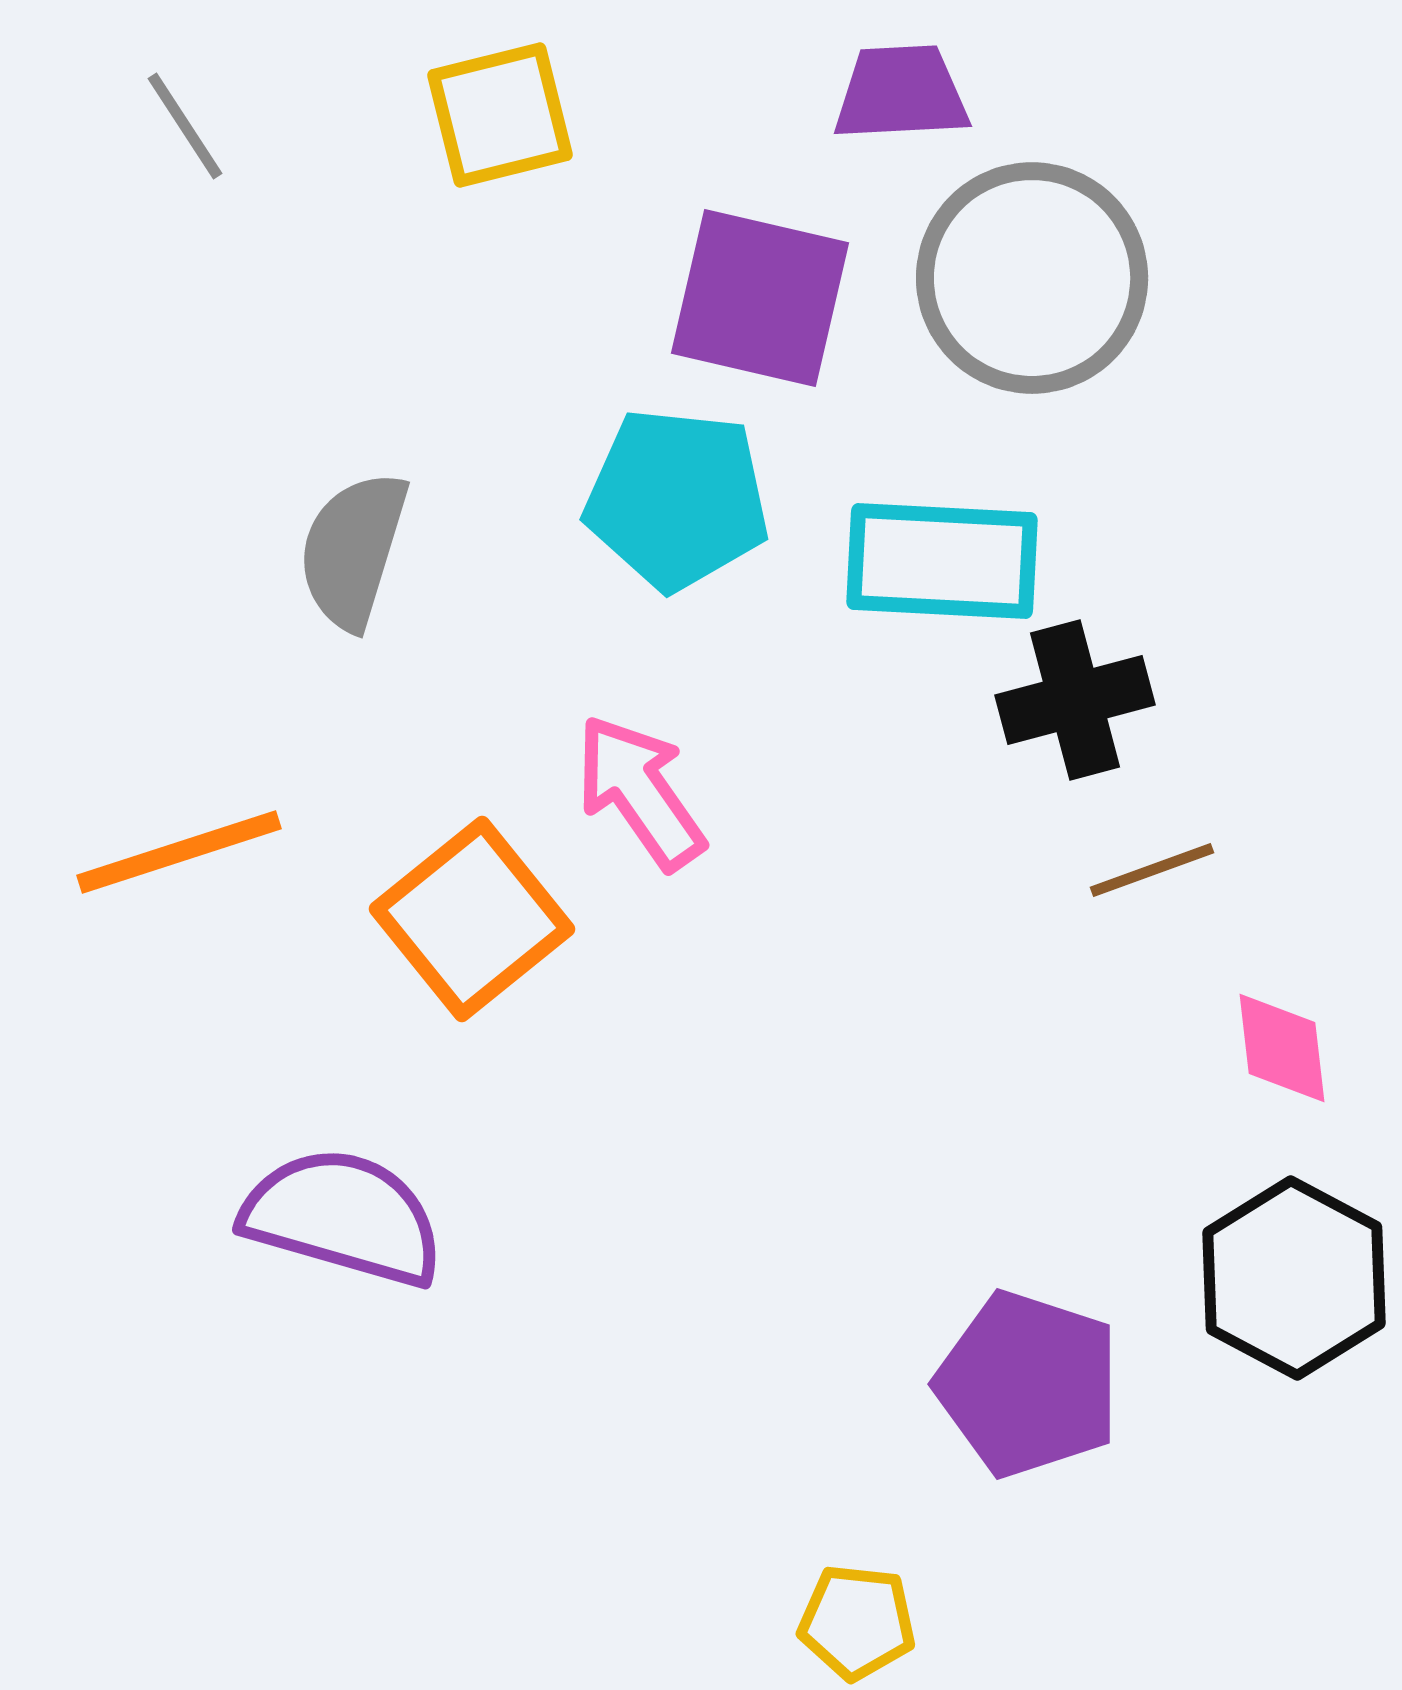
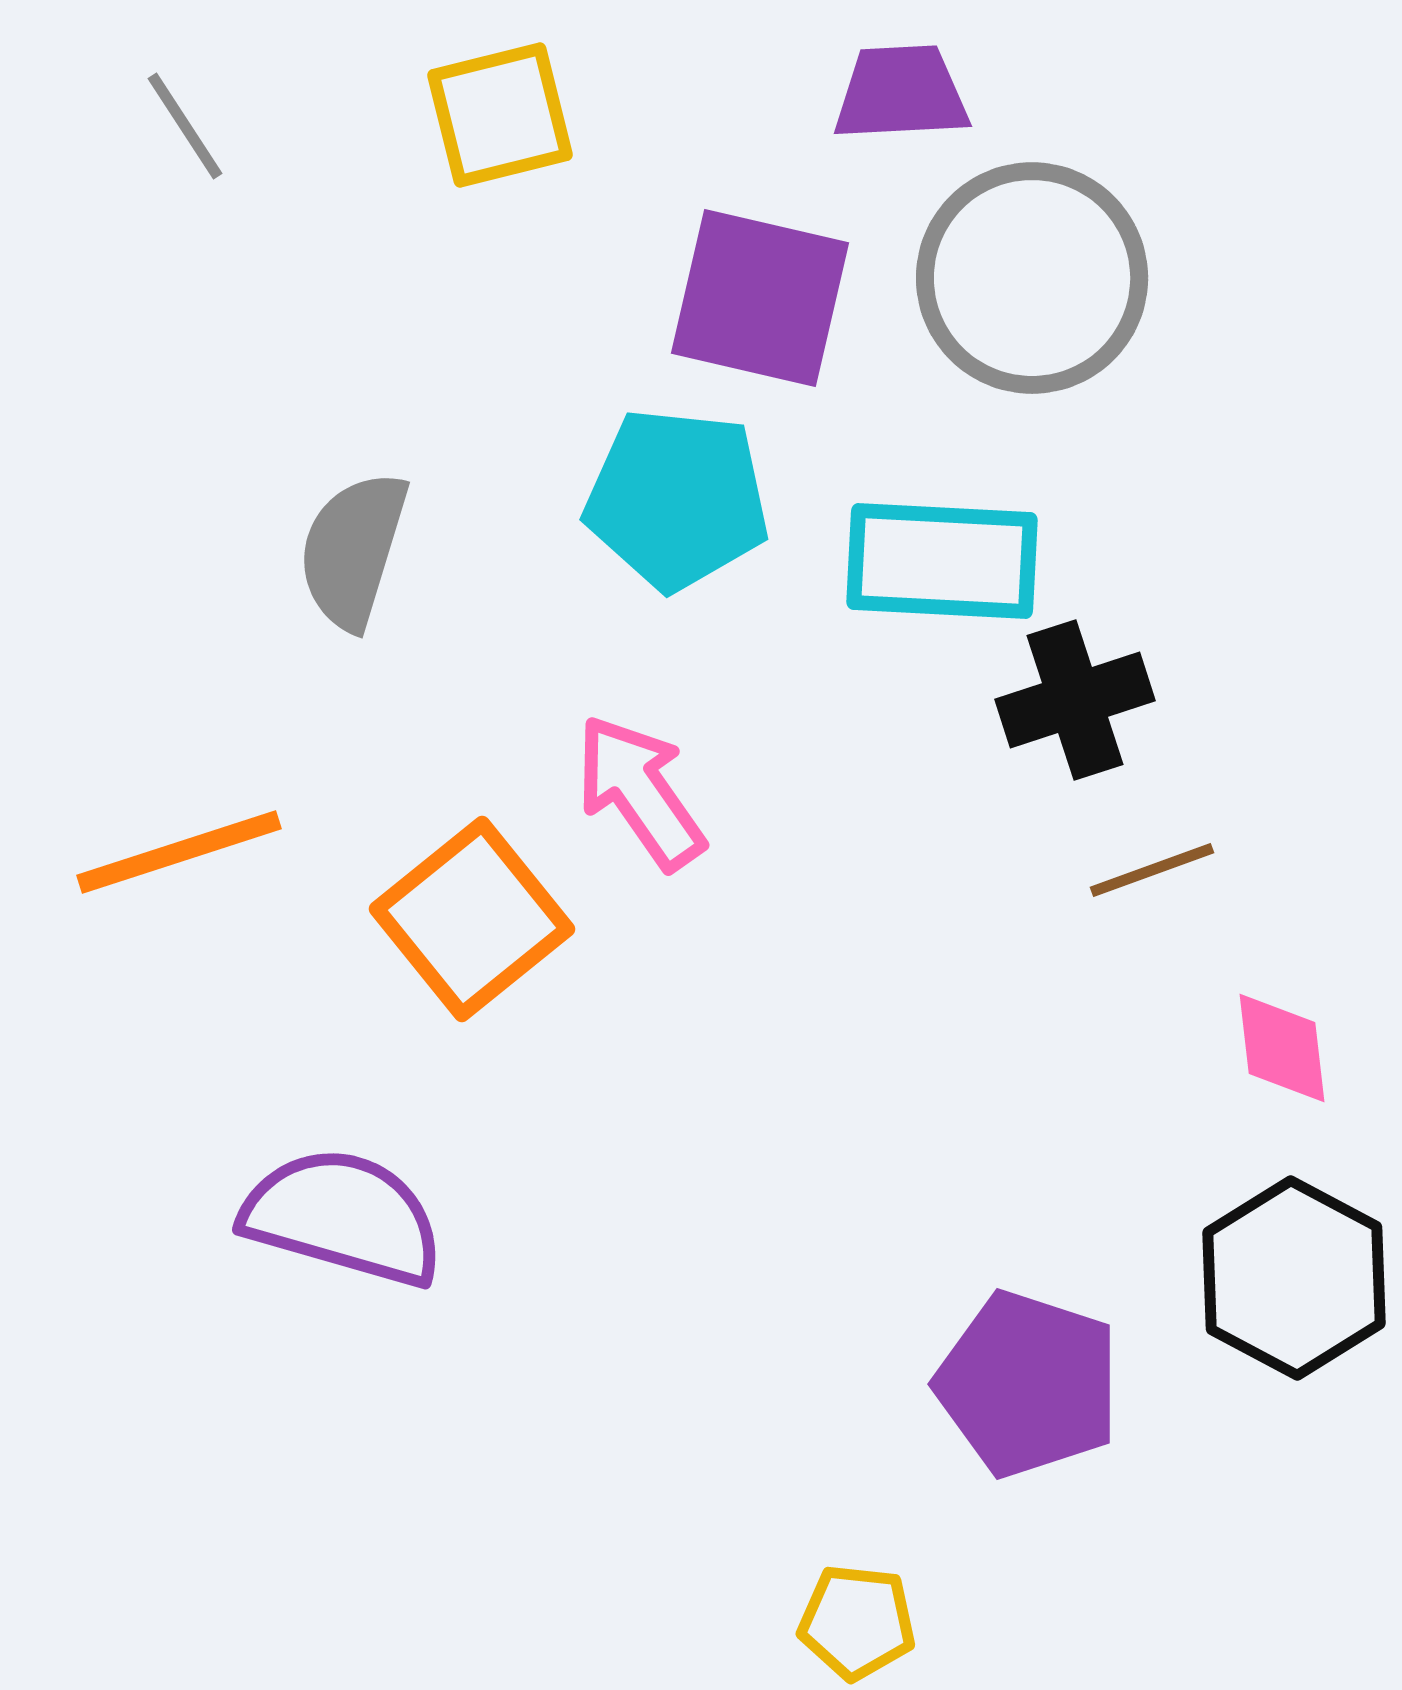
black cross: rotated 3 degrees counterclockwise
